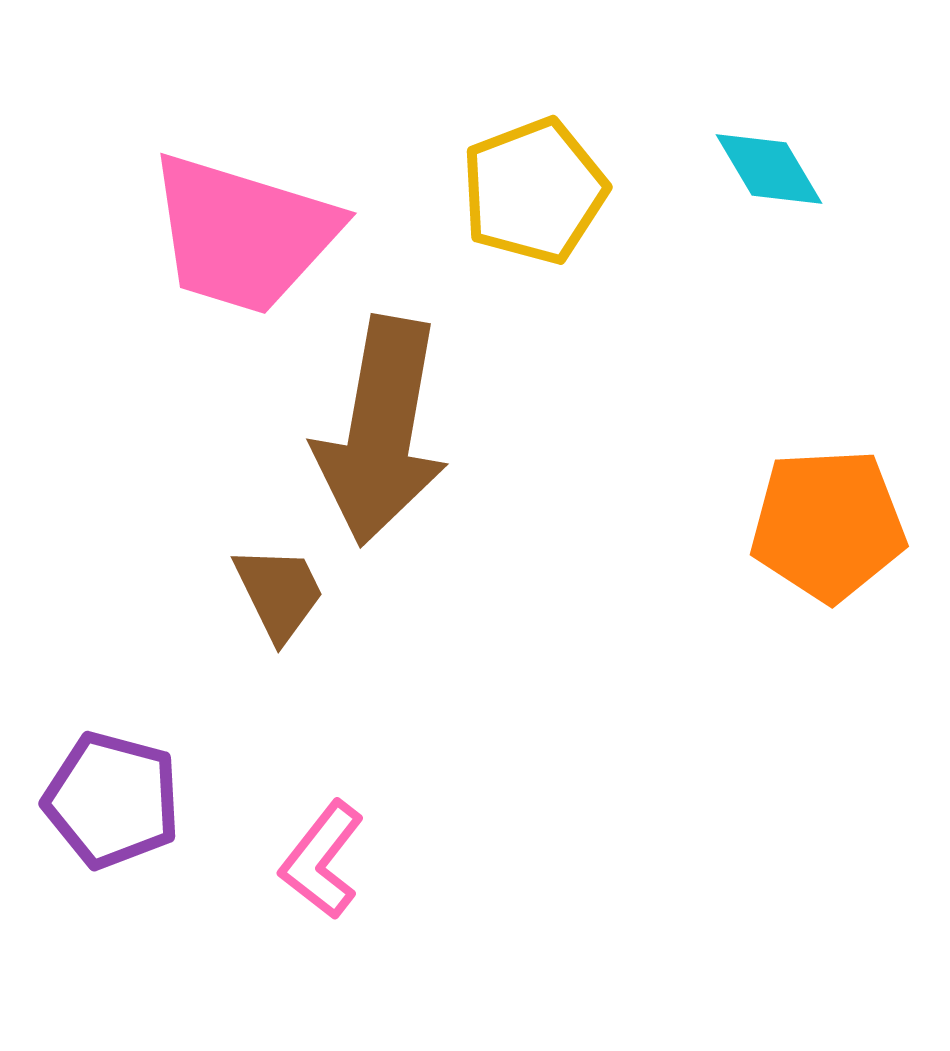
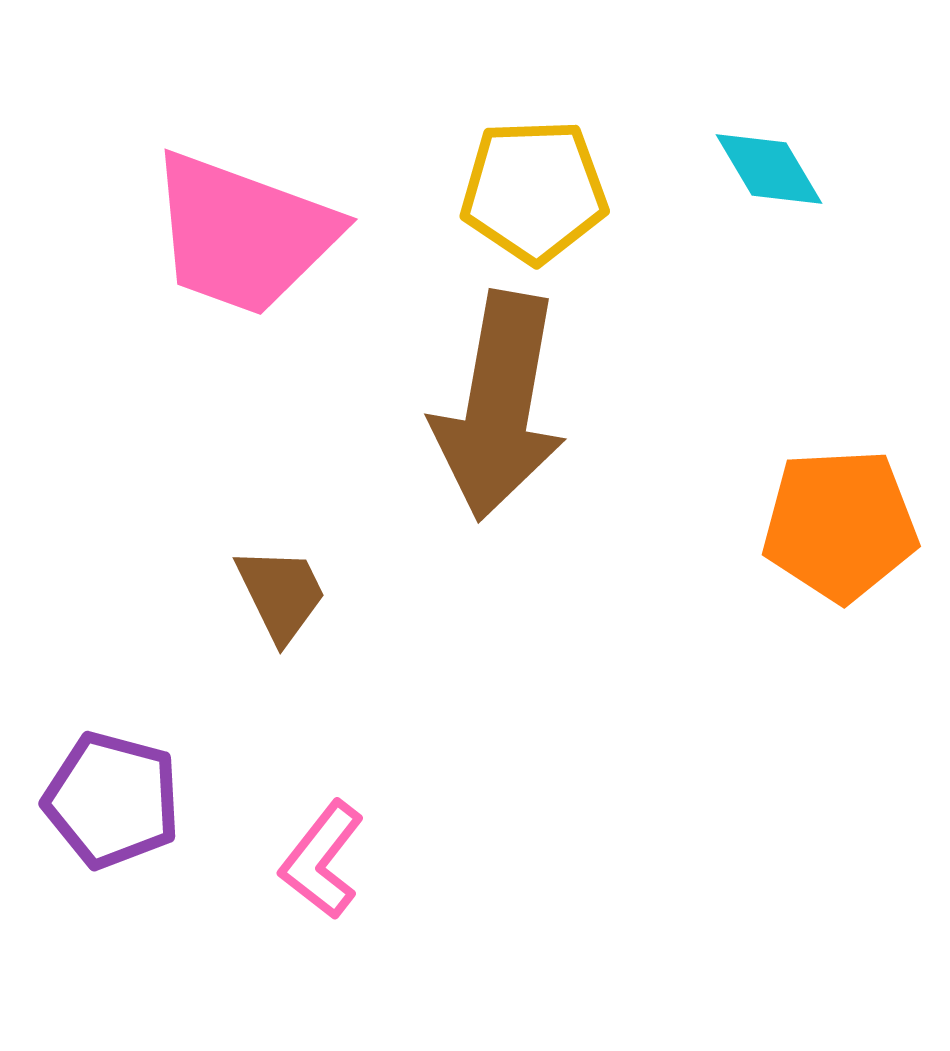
yellow pentagon: rotated 19 degrees clockwise
pink trapezoid: rotated 3 degrees clockwise
brown arrow: moved 118 px right, 25 px up
orange pentagon: moved 12 px right
brown trapezoid: moved 2 px right, 1 px down
